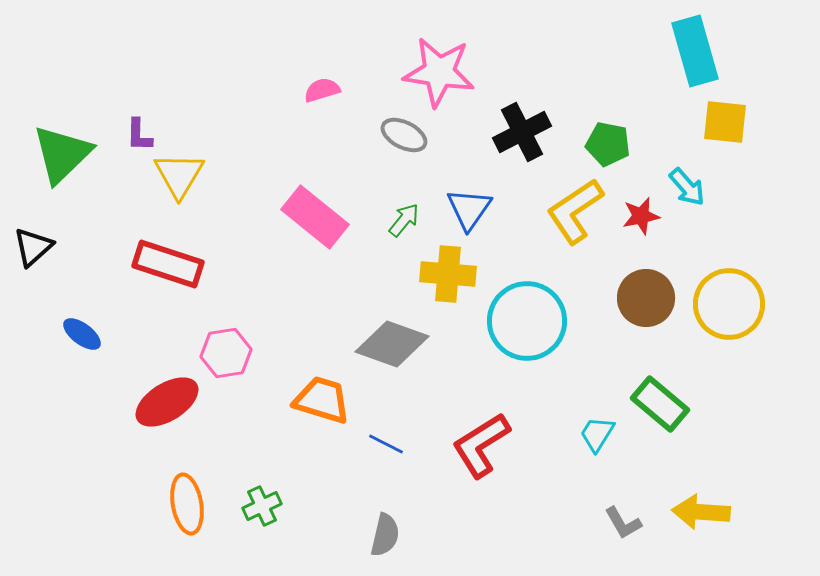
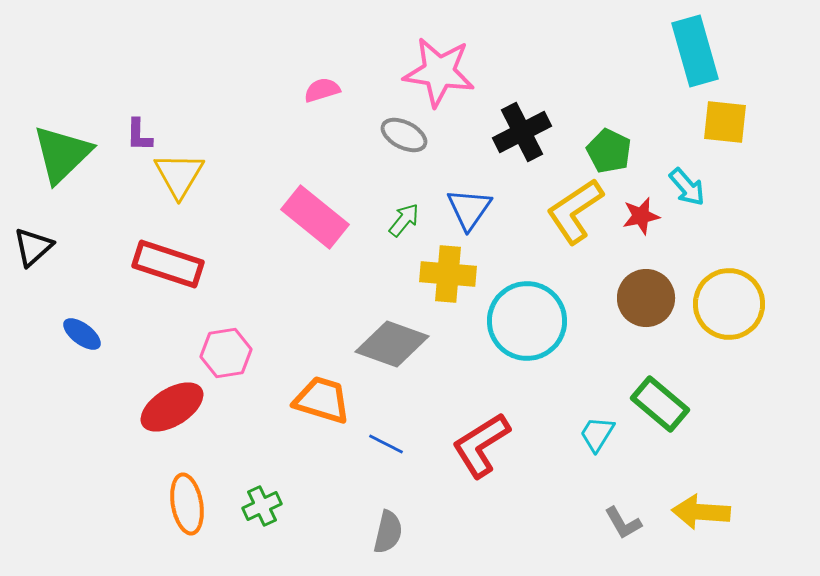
green pentagon: moved 1 px right, 7 px down; rotated 15 degrees clockwise
red ellipse: moved 5 px right, 5 px down
gray semicircle: moved 3 px right, 3 px up
